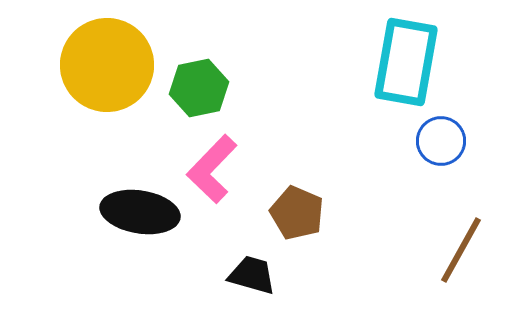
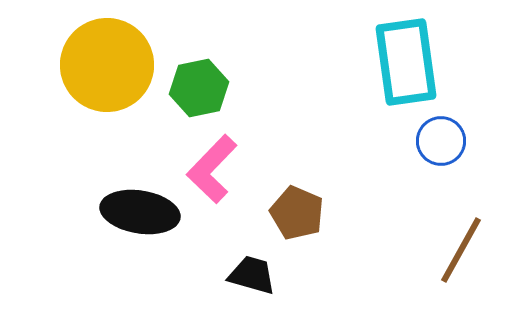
cyan rectangle: rotated 18 degrees counterclockwise
